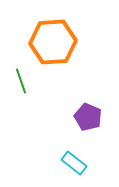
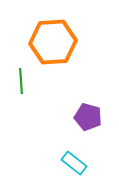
green line: rotated 15 degrees clockwise
purple pentagon: rotated 8 degrees counterclockwise
